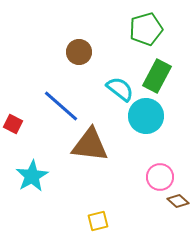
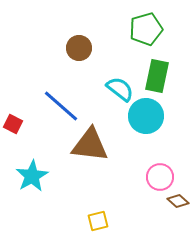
brown circle: moved 4 px up
green rectangle: rotated 16 degrees counterclockwise
